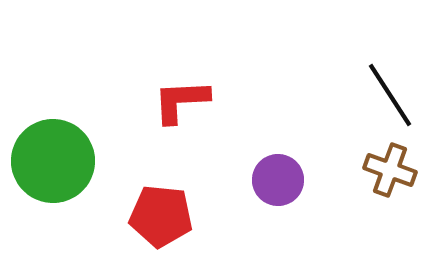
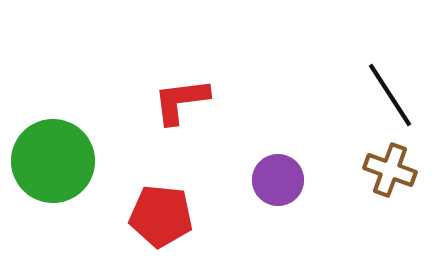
red L-shape: rotated 4 degrees counterclockwise
